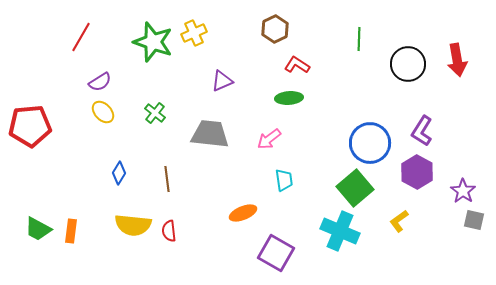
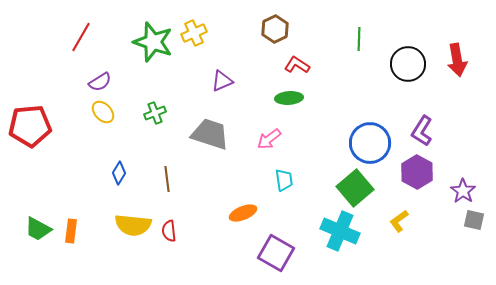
green cross: rotated 30 degrees clockwise
gray trapezoid: rotated 12 degrees clockwise
